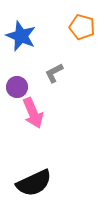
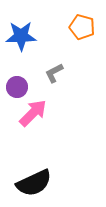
blue star: rotated 24 degrees counterclockwise
pink arrow: rotated 112 degrees counterclockwise
